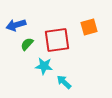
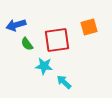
green semicircle: rotated 80 degrees counterclockwise
